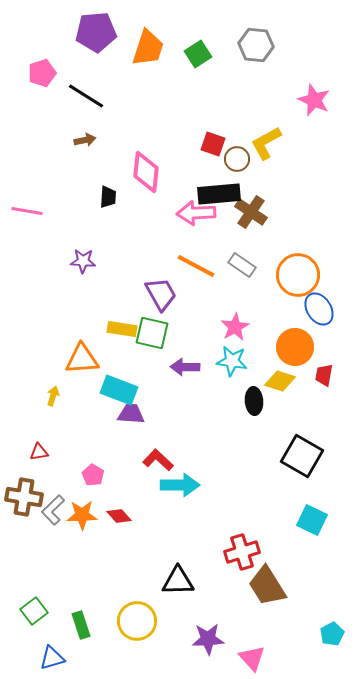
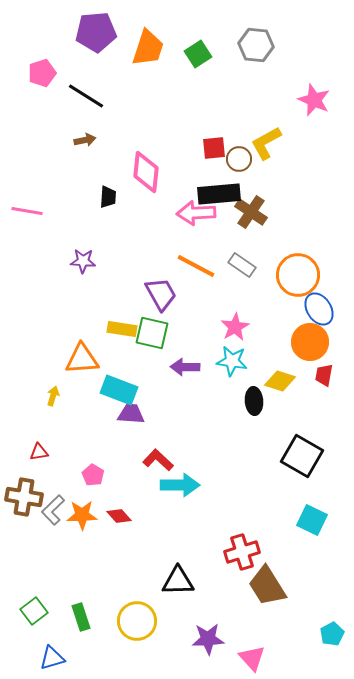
red square at (213, 144): moved 1 px right, 4 px down; rotated 25 degrees counterclockwise
brown circle at (237, 159): moved 2 px right
orange circle at (295, 347): moved 15 px right, 5 px up
green rectangle at (81, 625): moved 8 px up
